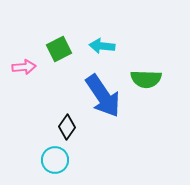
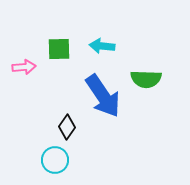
green square: rotated 25 degrees clockwise
